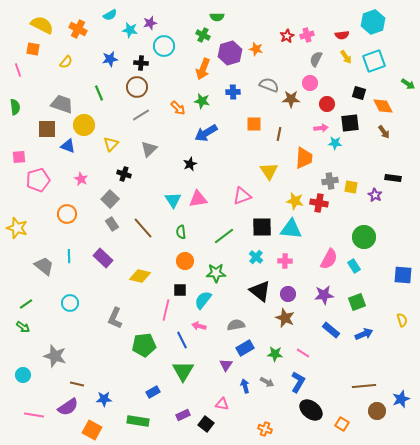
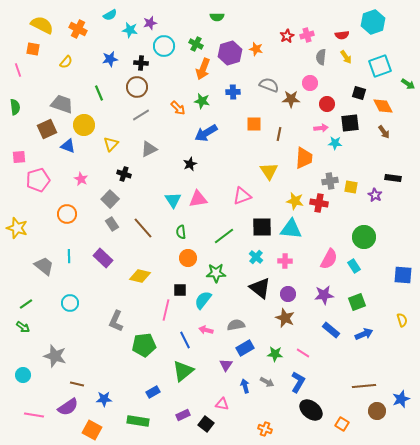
green cross at (203, 35): moved 7 px left, 9 px down
gray semicircle at (316, 59): moved 5 px right, 2 px up; rotated 21 degrees counterclockwise
cyan square at (374, 61): moved 6 px right, 5 px down
brown square at (47, 129): rotated 24 degrees counterclockwise
gray triangle at (149, 149): rotated 18 degrees clockwise
orange circle at (185, 261): moved 3 px right, 3 px up
black triangle at (260, 291): moved 3 px up
gray L-shape at (115, 318): moved 1 px right, 3 px down
pink arrow at (199, 326): moved 7 px right, 4 px down
blue line at (182, 340): moved 3 px right
green triangle at (183, 371): rotated 20 degrees clockwise
